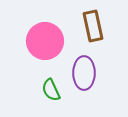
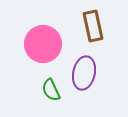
pink circle: moved 2 px left, 3 px down
purple ellipse: rotated 12 degrees clockwise
